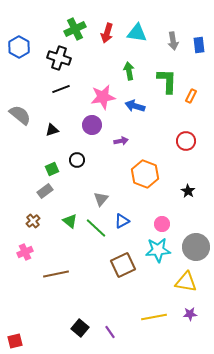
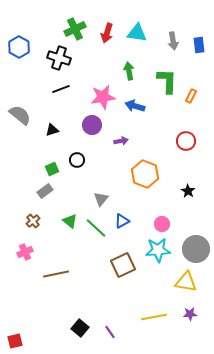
gray circle: moved 2 px down
